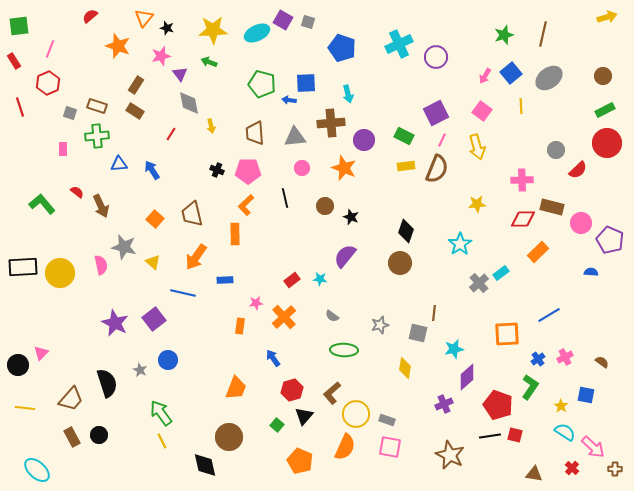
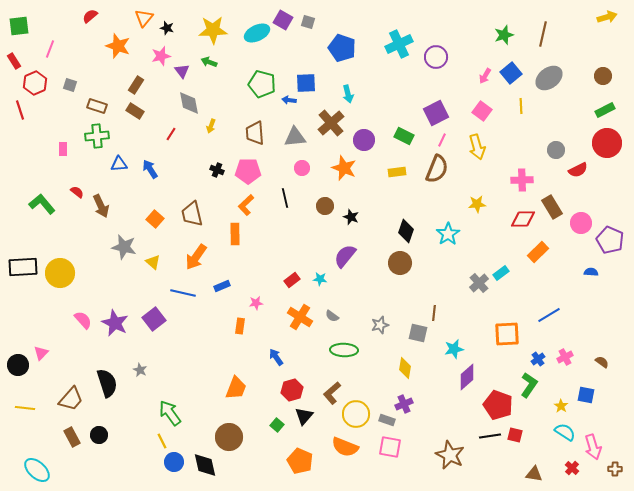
purple triangle at (180, 74): moved 2 px right, 3 px up
red hexagon at (48, 83): moved 13 px left
red line at (20, 107): moved 3 px down
gray square at (70, 113): moved 28 px up
brown cross at (331, 123): rotated 36 degrees counterclockwise
yellow arrow at (211, 126): rotated 32 degrees clockwise
yellow rectangle at (406, 166): moved 9 px left, 6 px down
blue arrow at (152, 170): moved 2 px left, 1 px up
red semicircle at (578, 170): rotated 18 degrees clockwise
brown rectangle at (552, 207): rotated 45 degrees clockwise
cyan star at (460, 244): moved 12 px left, 10 px up
pink semicircle at (101, 265): moved 18 px left, 55 px down; rotated 30 degrees counterclockwise
blue rectangle at (225, 280): moved 3 px left, 6 px down; rotated 21 degrees counterclockwise
orange cross at (284, 317): moved 16 px right; rotated 15 degrees counterclockwise
blue arrow at (273, 358): moved 3 px right, 1 px up
blue circle at (168, 360): moved 6 px right, 102 px down
green L-shape at (530, 387): moved 1 px left, 2 px up
purple cross at (444, 404): moved 40 px left
green arrow at (161, 413): moved 9 px right
orange semicircle at (345, 447): rotated 88 degrees clockwise
pink arrow at (593, 447): rotated 30 degrees clockwise
